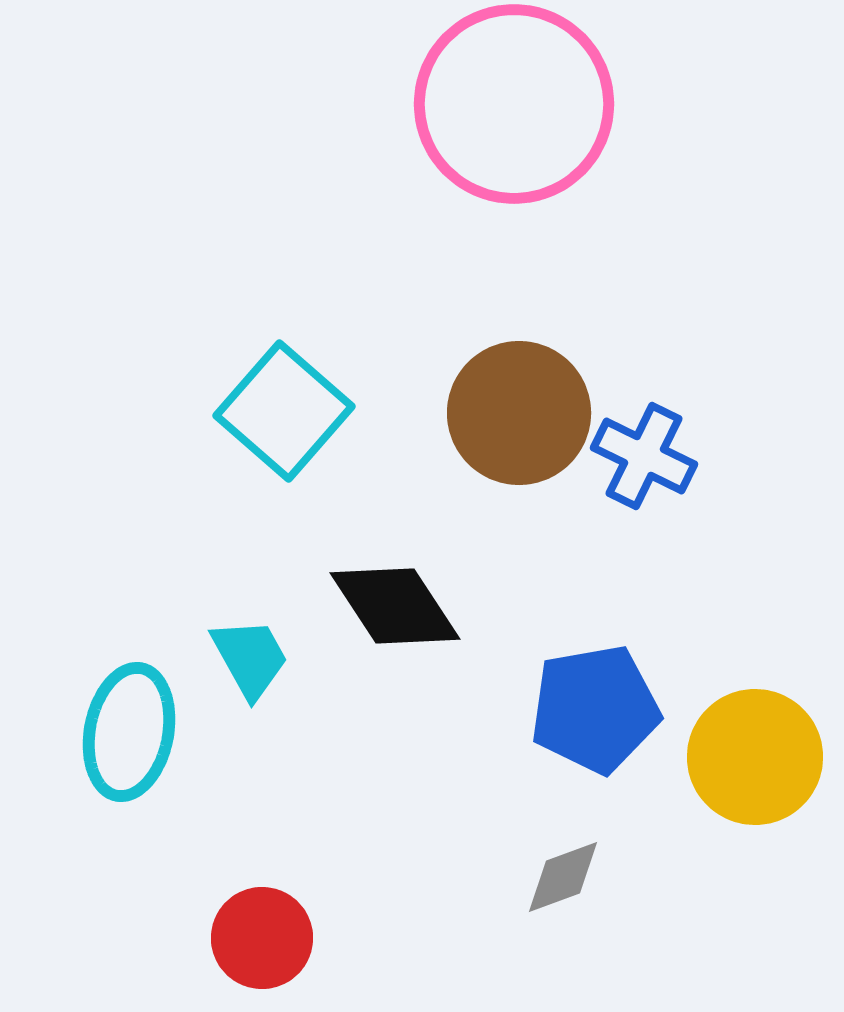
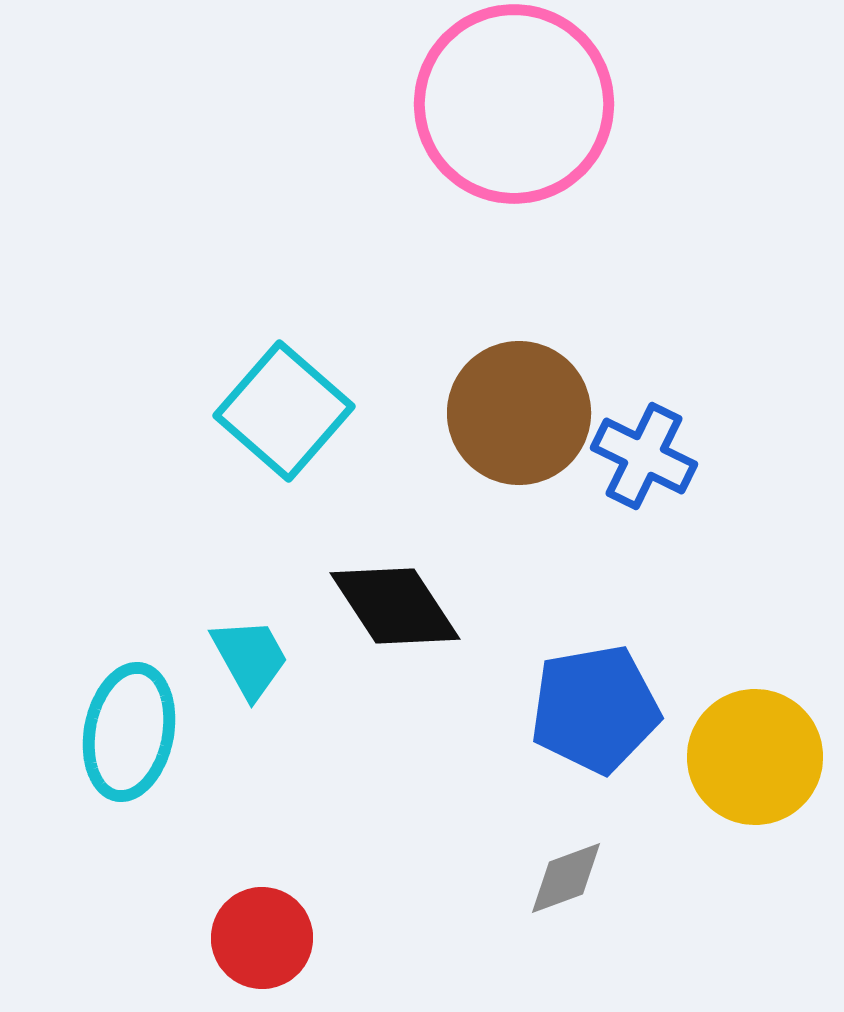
gray diamond: moved 3 px right, 1 px down
